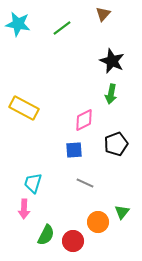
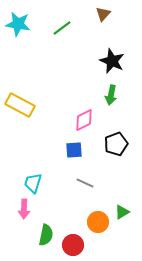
green arrow: moved 1 px down
yellow rectangle: moved 4 px left, 3 px up
green triangle: rotated 21 degrees clockwise
green semicircle: rotated 15 degrees counterclockwise
red circle: moved 4 px down
